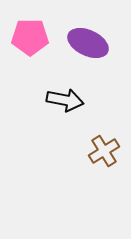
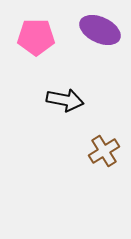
pink pentagon: moved 6 px right
purple ellipse: moved 12 px right, 13 px up
